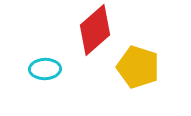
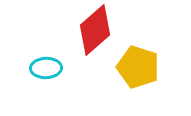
cyan ellipse: moved 1 px right, 1 px up
